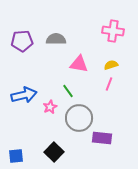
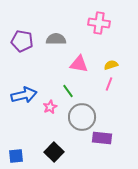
pink cross: moved 14 px left, 8 px up
purple pentagon: rotated 15 degrees clockwise
gray circle: moved 3 px right, 1 px up
